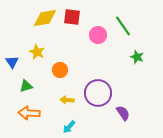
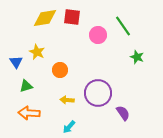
blue triangle: moved 4 px right
